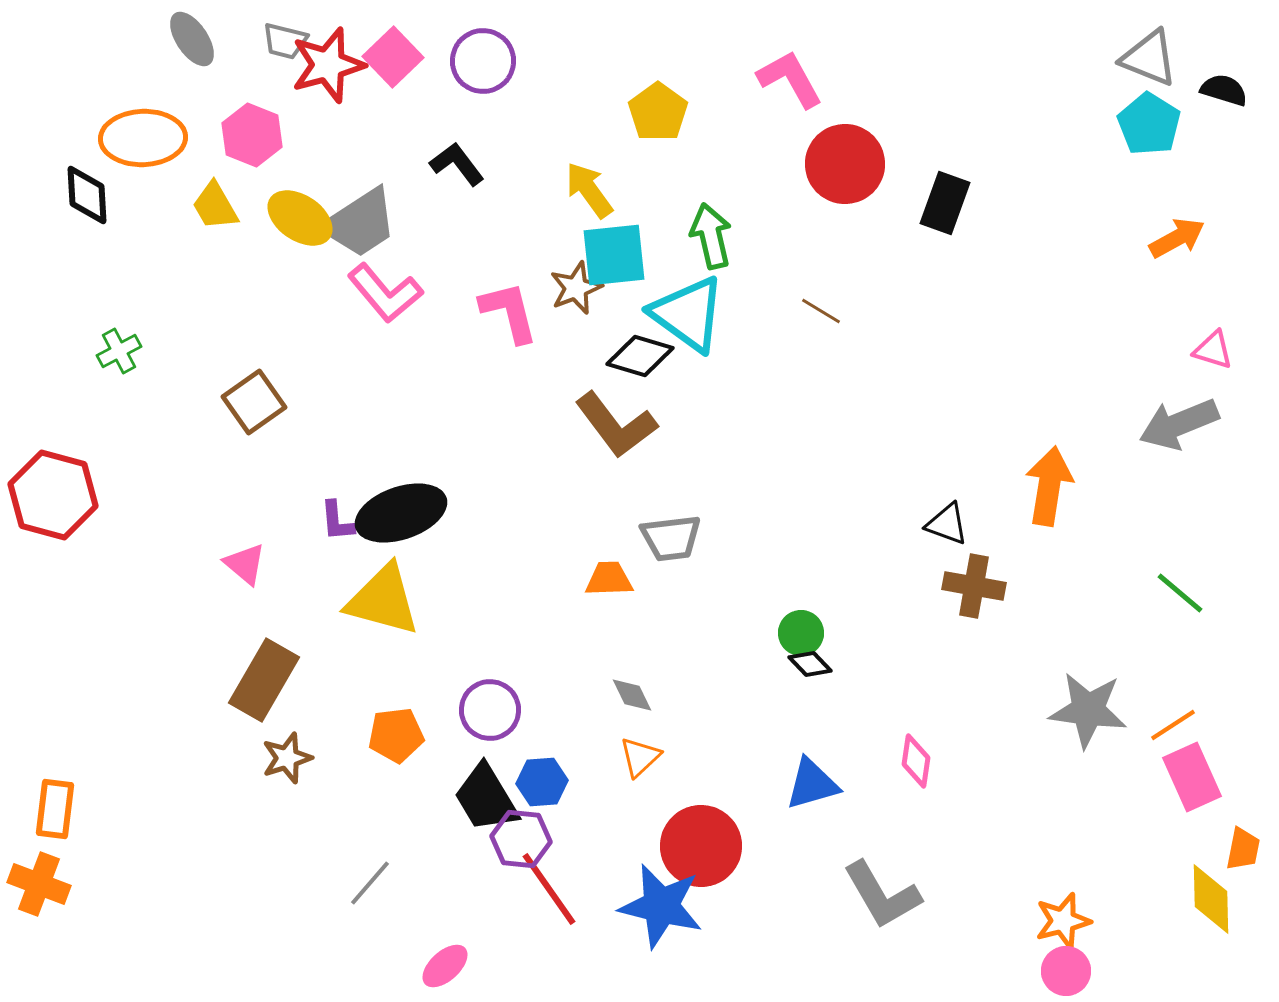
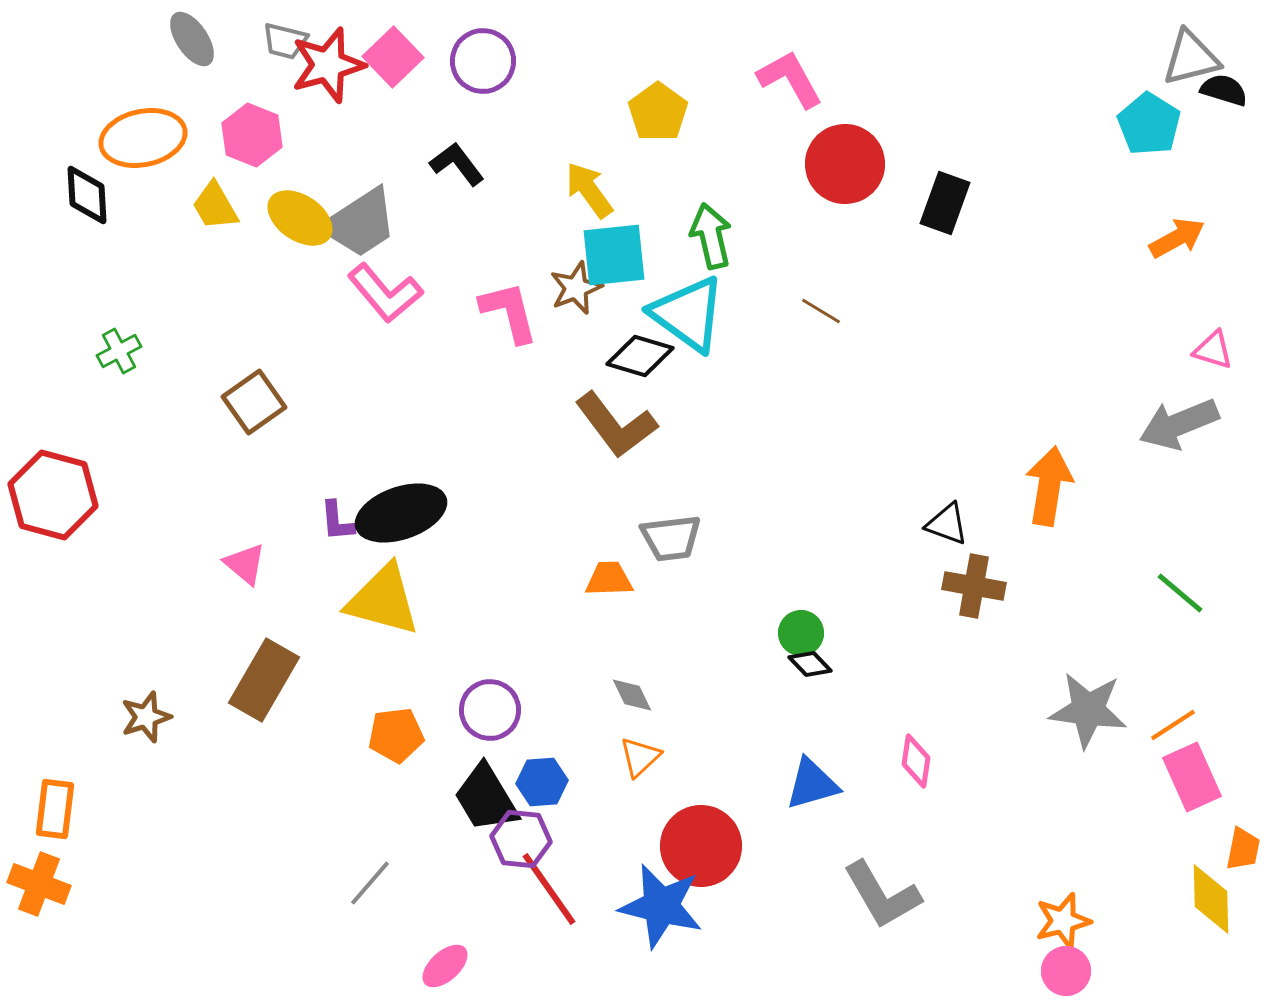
gray triangle at (1149, 58): moved 42 px right; rotated 36 degrees counterclockwise
orange ellipse at (143, 138): rotated 10 degrees counterclockwise
brown star at (287, 758): moved 141 px left, 41 px up
